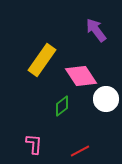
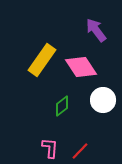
pink diamond: moved 9 px up
white circle: moved 3 px left, 1 px down
pink L-shape: moved 16 px right, 4 px down
red line: rotated 18 degrees counterclockwise
